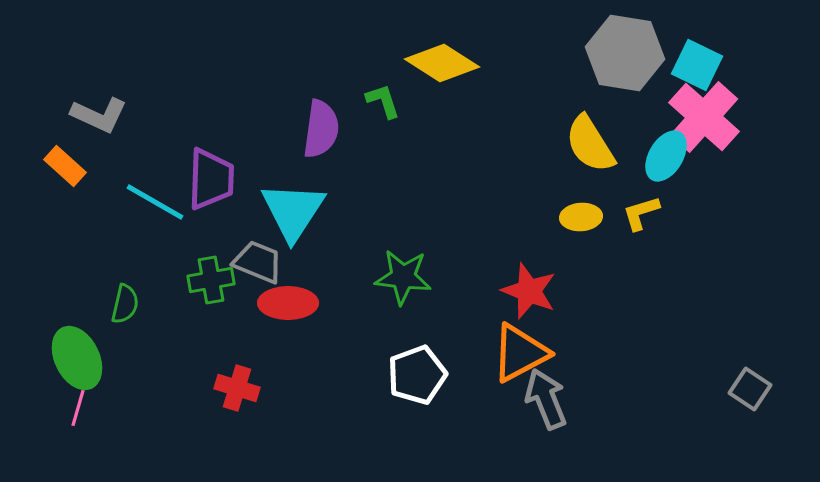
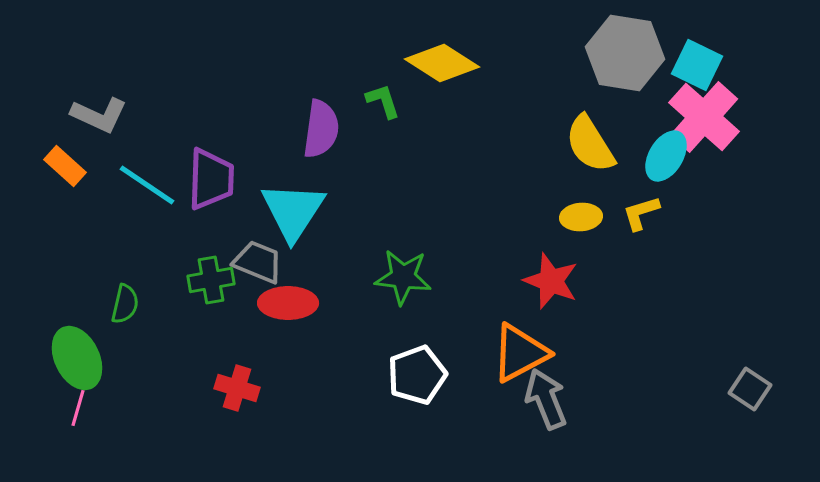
cyan line: moved 8 px left, 17 px up; rotated 4 degrees clockwise
red star: moved 22 px right, 10 px up
